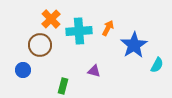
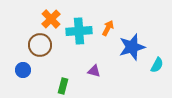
blue star: moved 2 px left, 2 px down; rotated 16 degrees clockwise
